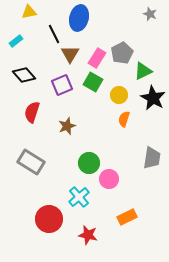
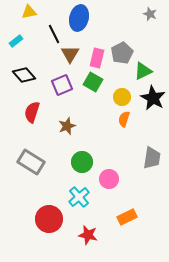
pink rectangle: rotated 18 degrees counterclockwise
yellow circle: moved 3 px right, 2 px down
green circle: moved 7 px left, 1 px up
